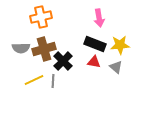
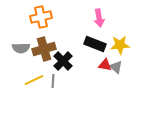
red triangle: moved 11 px right, 3 px down
